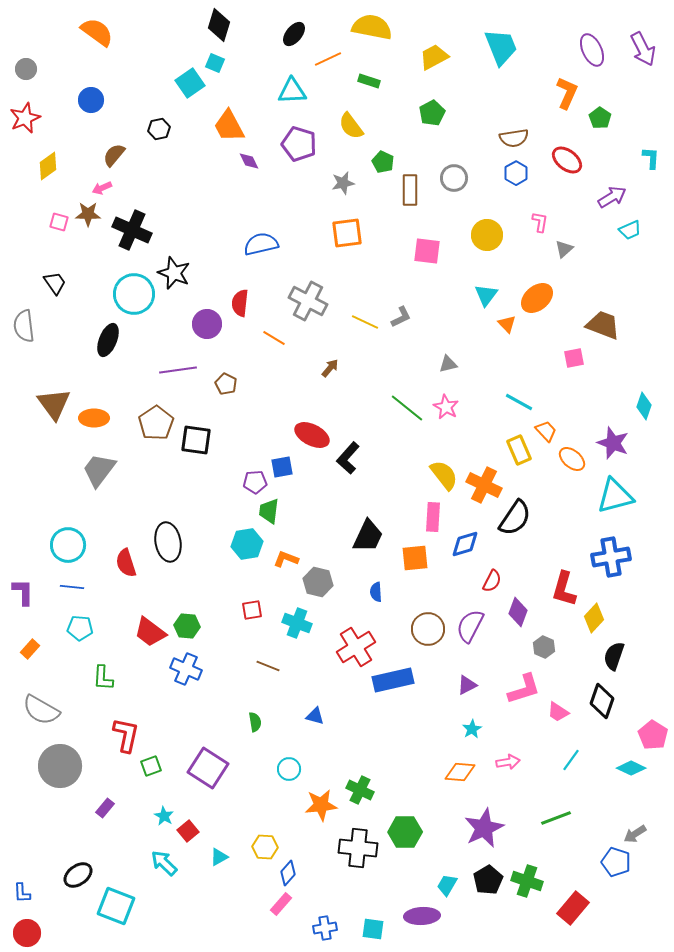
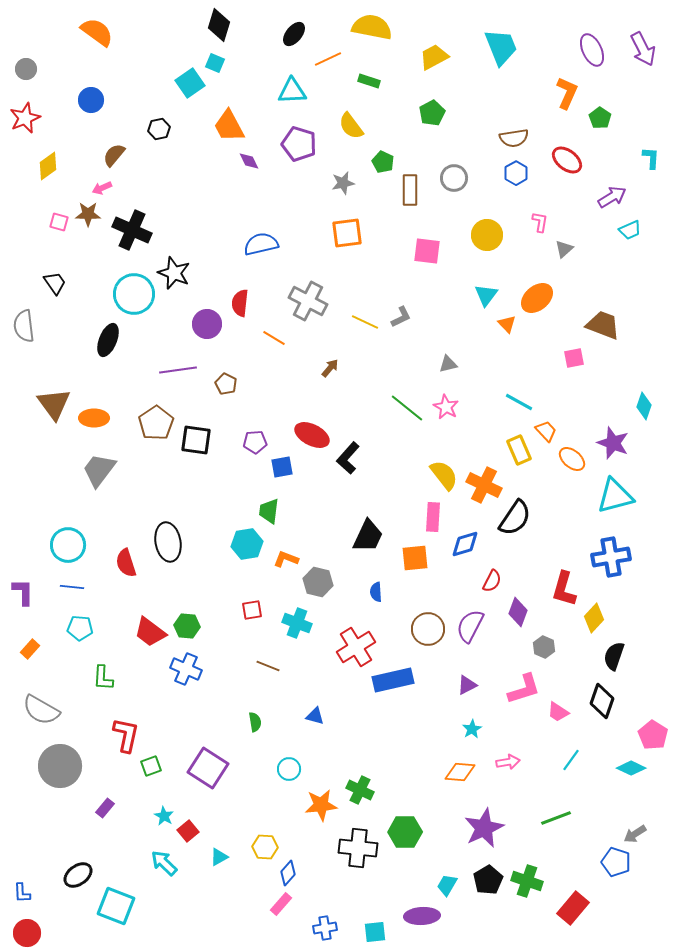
purple pentagon at (255, 482): moved 40 px up
cyan square at (373, 929): moved 2 px right, 3 px down; rotated 15 degrees counterclockwise
